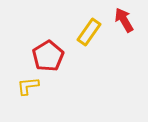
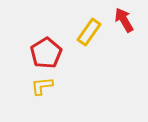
red pentagon: moved 2 px left, 3 px up
yellow L-shape: moved 14 px right
